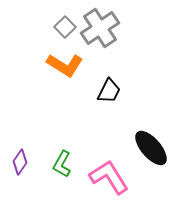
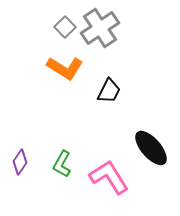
orange L-shape: moved 3 px down
